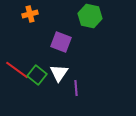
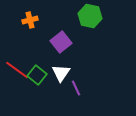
orange cross: moved 6 px down
purple square: rotated 30 degrees clockwise
white triangle: moved 2 px right
purple line: rotated 21 degrees counterclockwise
